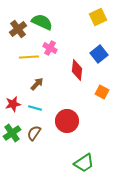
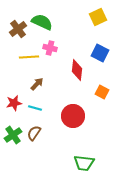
pink cross: rotated 16 degrees counterclockwise
blue square: moved 1 px right, 1 px up; rotated 24 degrees counterclockwise
red star: moved 1 px right, 1 px up
red circle: moved 6 px right, 5 px up
green cross: moved 1 px right, 2 px down
green trapezoid: rotated 40 degrees clockwise
